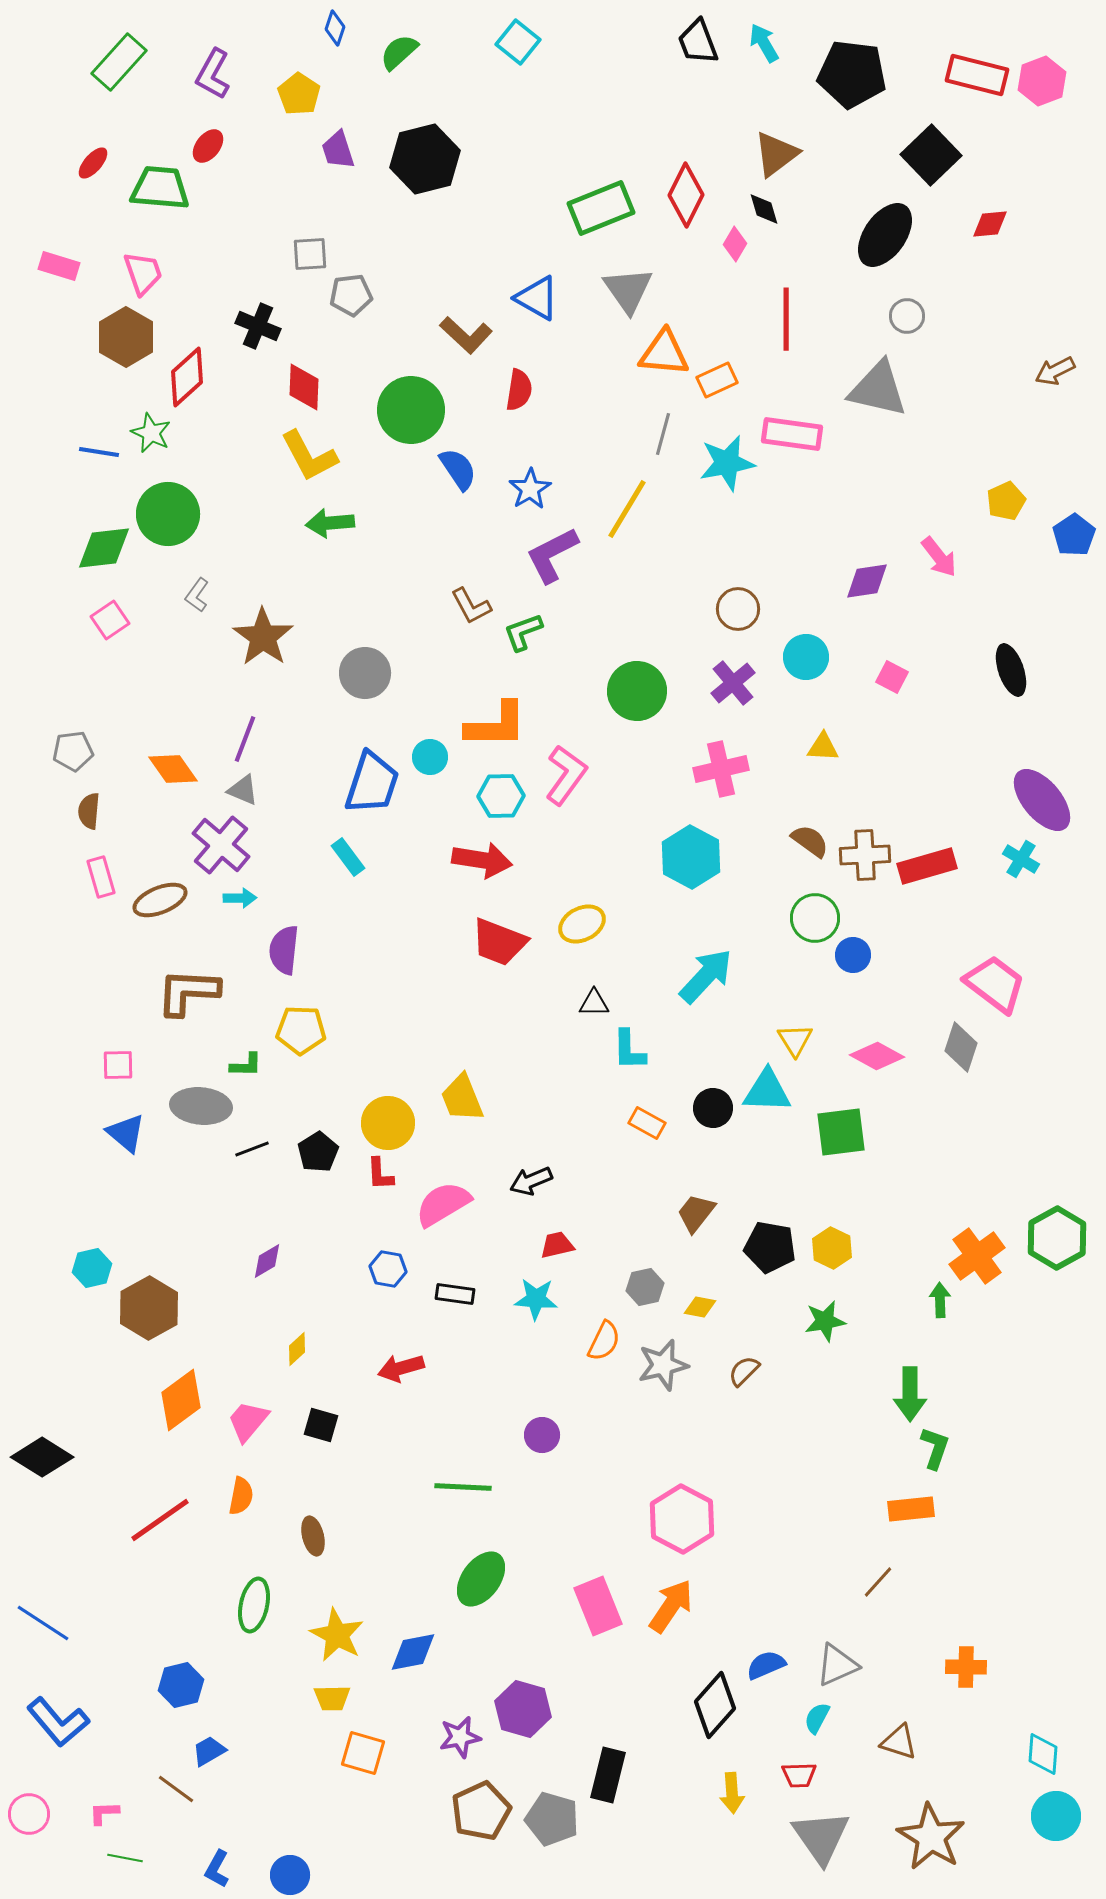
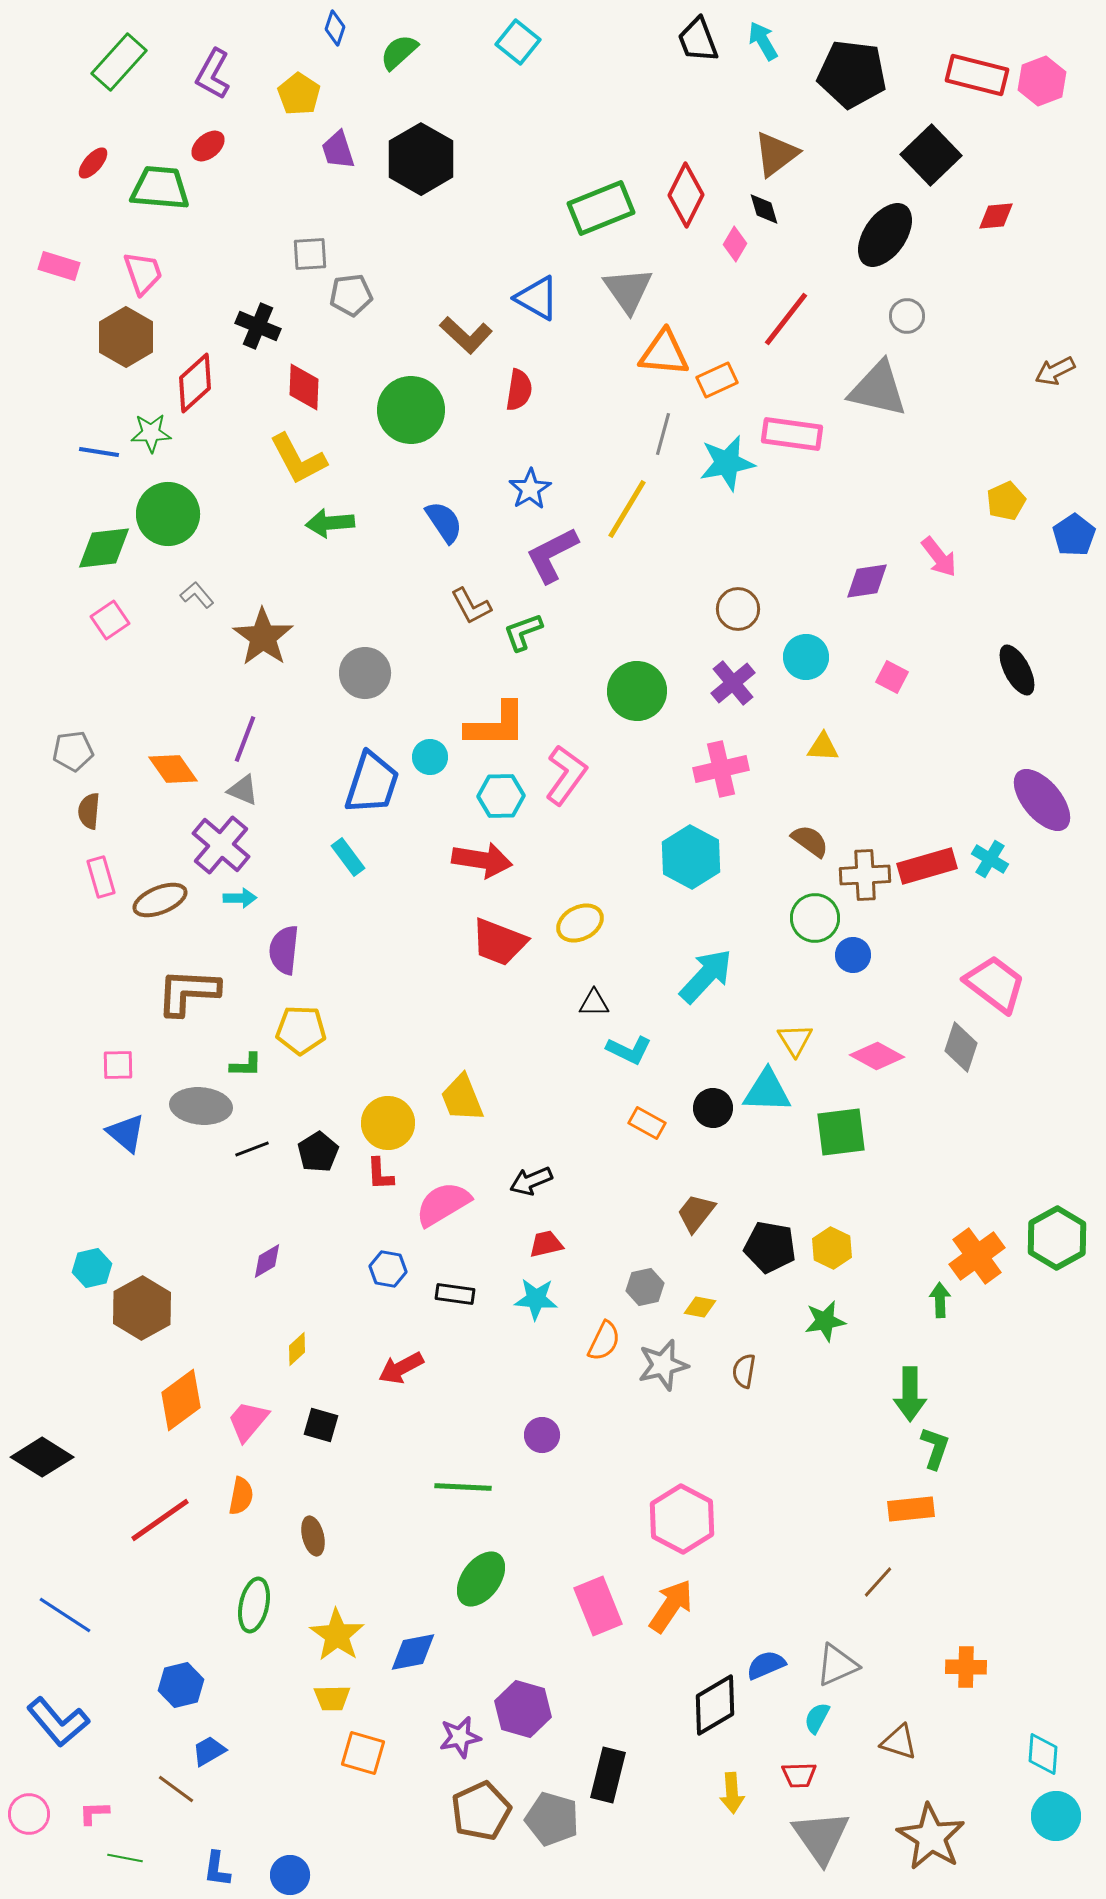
black trapezoid at (698, 42): moved 2 px up
cyan arrow at (764, 43): moved 1 px left, 2 px up
red ellipse at (208, 146): rotated 12 degrees clockwise
black hexagon at (425, 159): moved 4 px left; rotated 16 degrees counterclockwise
red diamond at (990, 224): moved 6 px right, 8 px up
red line at (786, 319): rotated 38 degrees clockwise
red diamond at (187, 377): moved 8 px right, 6 px down
green star at (151, 433): rotated 27 degrees counterclockwise
yellow L-shape at (309, 456): moved 11 px left, 3 px down
blue semicircle at (458, 469): moved 14 px left, 53 px down
gray L-shape at (197, 595): rotated 104 degrees clockwise
black ellipse at (1011, 670): moved 6 px right; rotated 9 degrees counterclockwise
brown cross at (865, 855): moved 20 px down
cyan cross at (1021, 859): moved 31 px left
yellow ellipse at (582, 924): moved 2 px left, 1 px up
cyan L-shape at (629, 1050): rotated 63 degrees counterclockwise
red trapezoid at (557, 1245): moved 11 px left, 1 px up
brown hexagon at (149, 1308): moved 7 px left
red arrow at (401, 1368): rotated 12 degrees counterclockwise
brown semicircle at (744, 1371): rotated 36 degrees counterclockwise
blue line at (43, 1623): moved 22 px right, 8 px up
yellow star at (337, 1635): rotated 6 degrees clockwise
black diamond at (715, 1705): rotated 18 degrees clockwise
pink L-shape at (104, 1813): moved 10 px left
blue L-shape at (217, 1869): rotated 21 degrees counterclockwise
